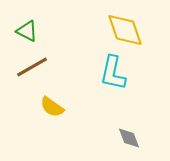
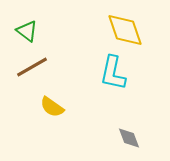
green triangle: rotated 10 degrees clockwise
